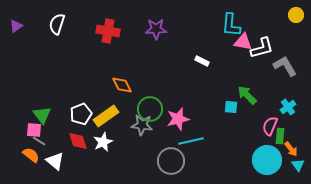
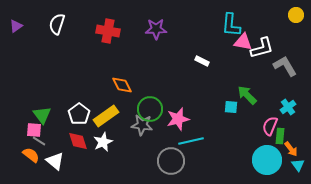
white pentagon: moved 2 px left; rotated 15 degrees counterclockwise
